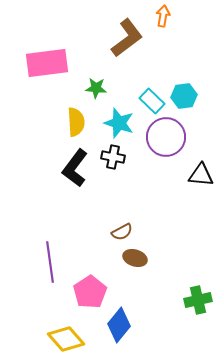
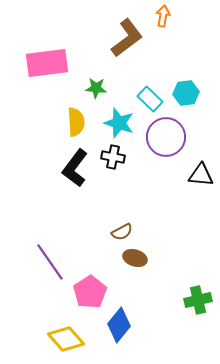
cyan hexagon: moved 2 px right, 3 px up
cyan rectangle: moved 2 px left, 2 px up
purple line: rotated 27 degrees counterclockwise
